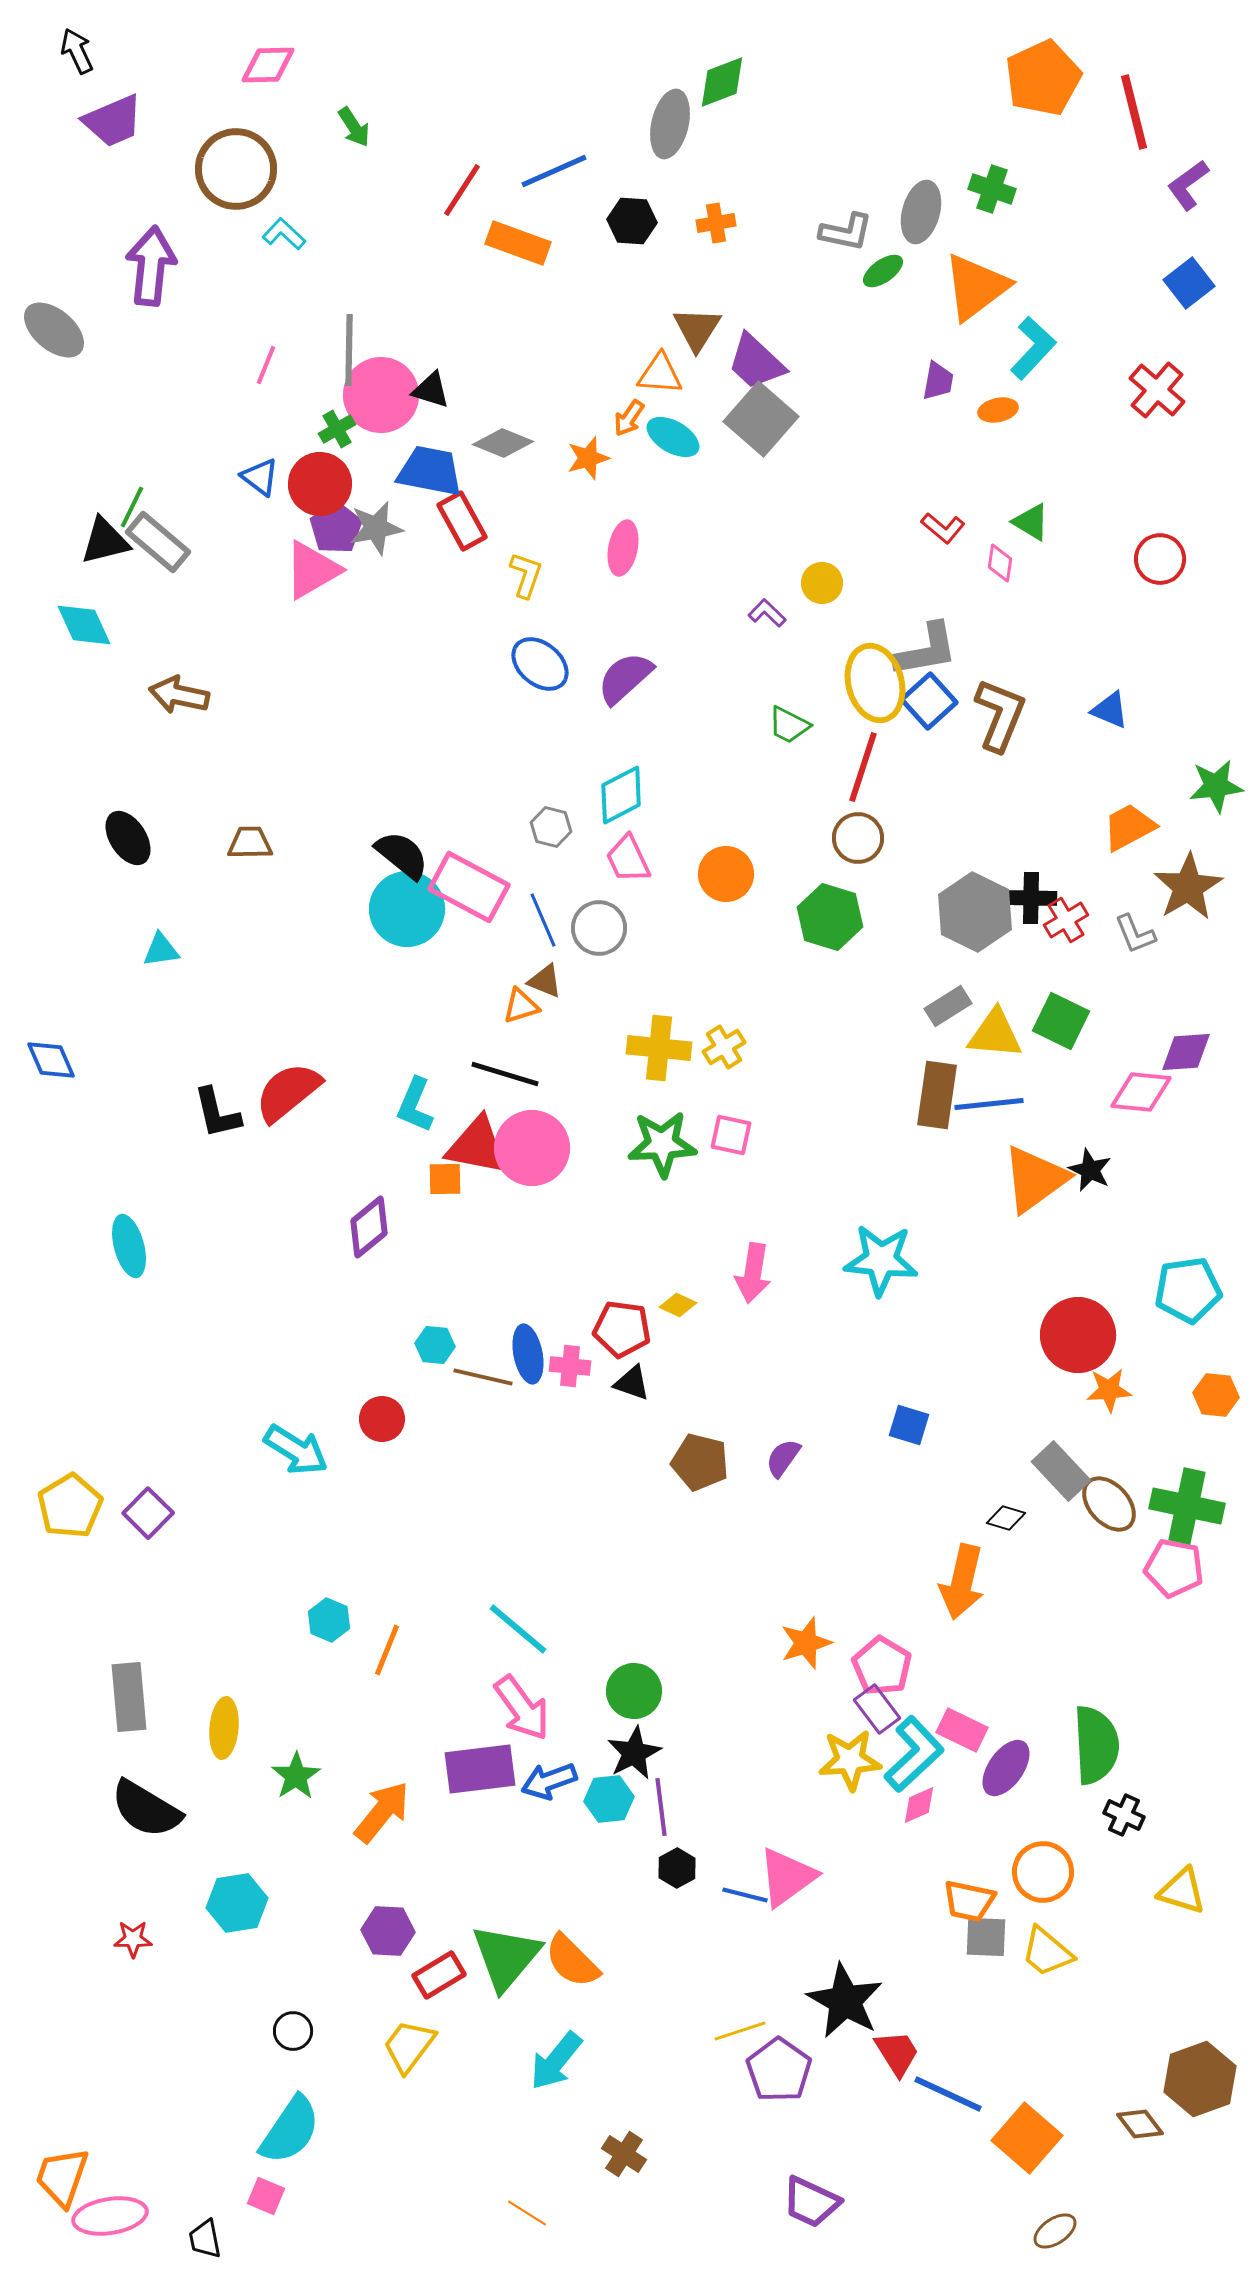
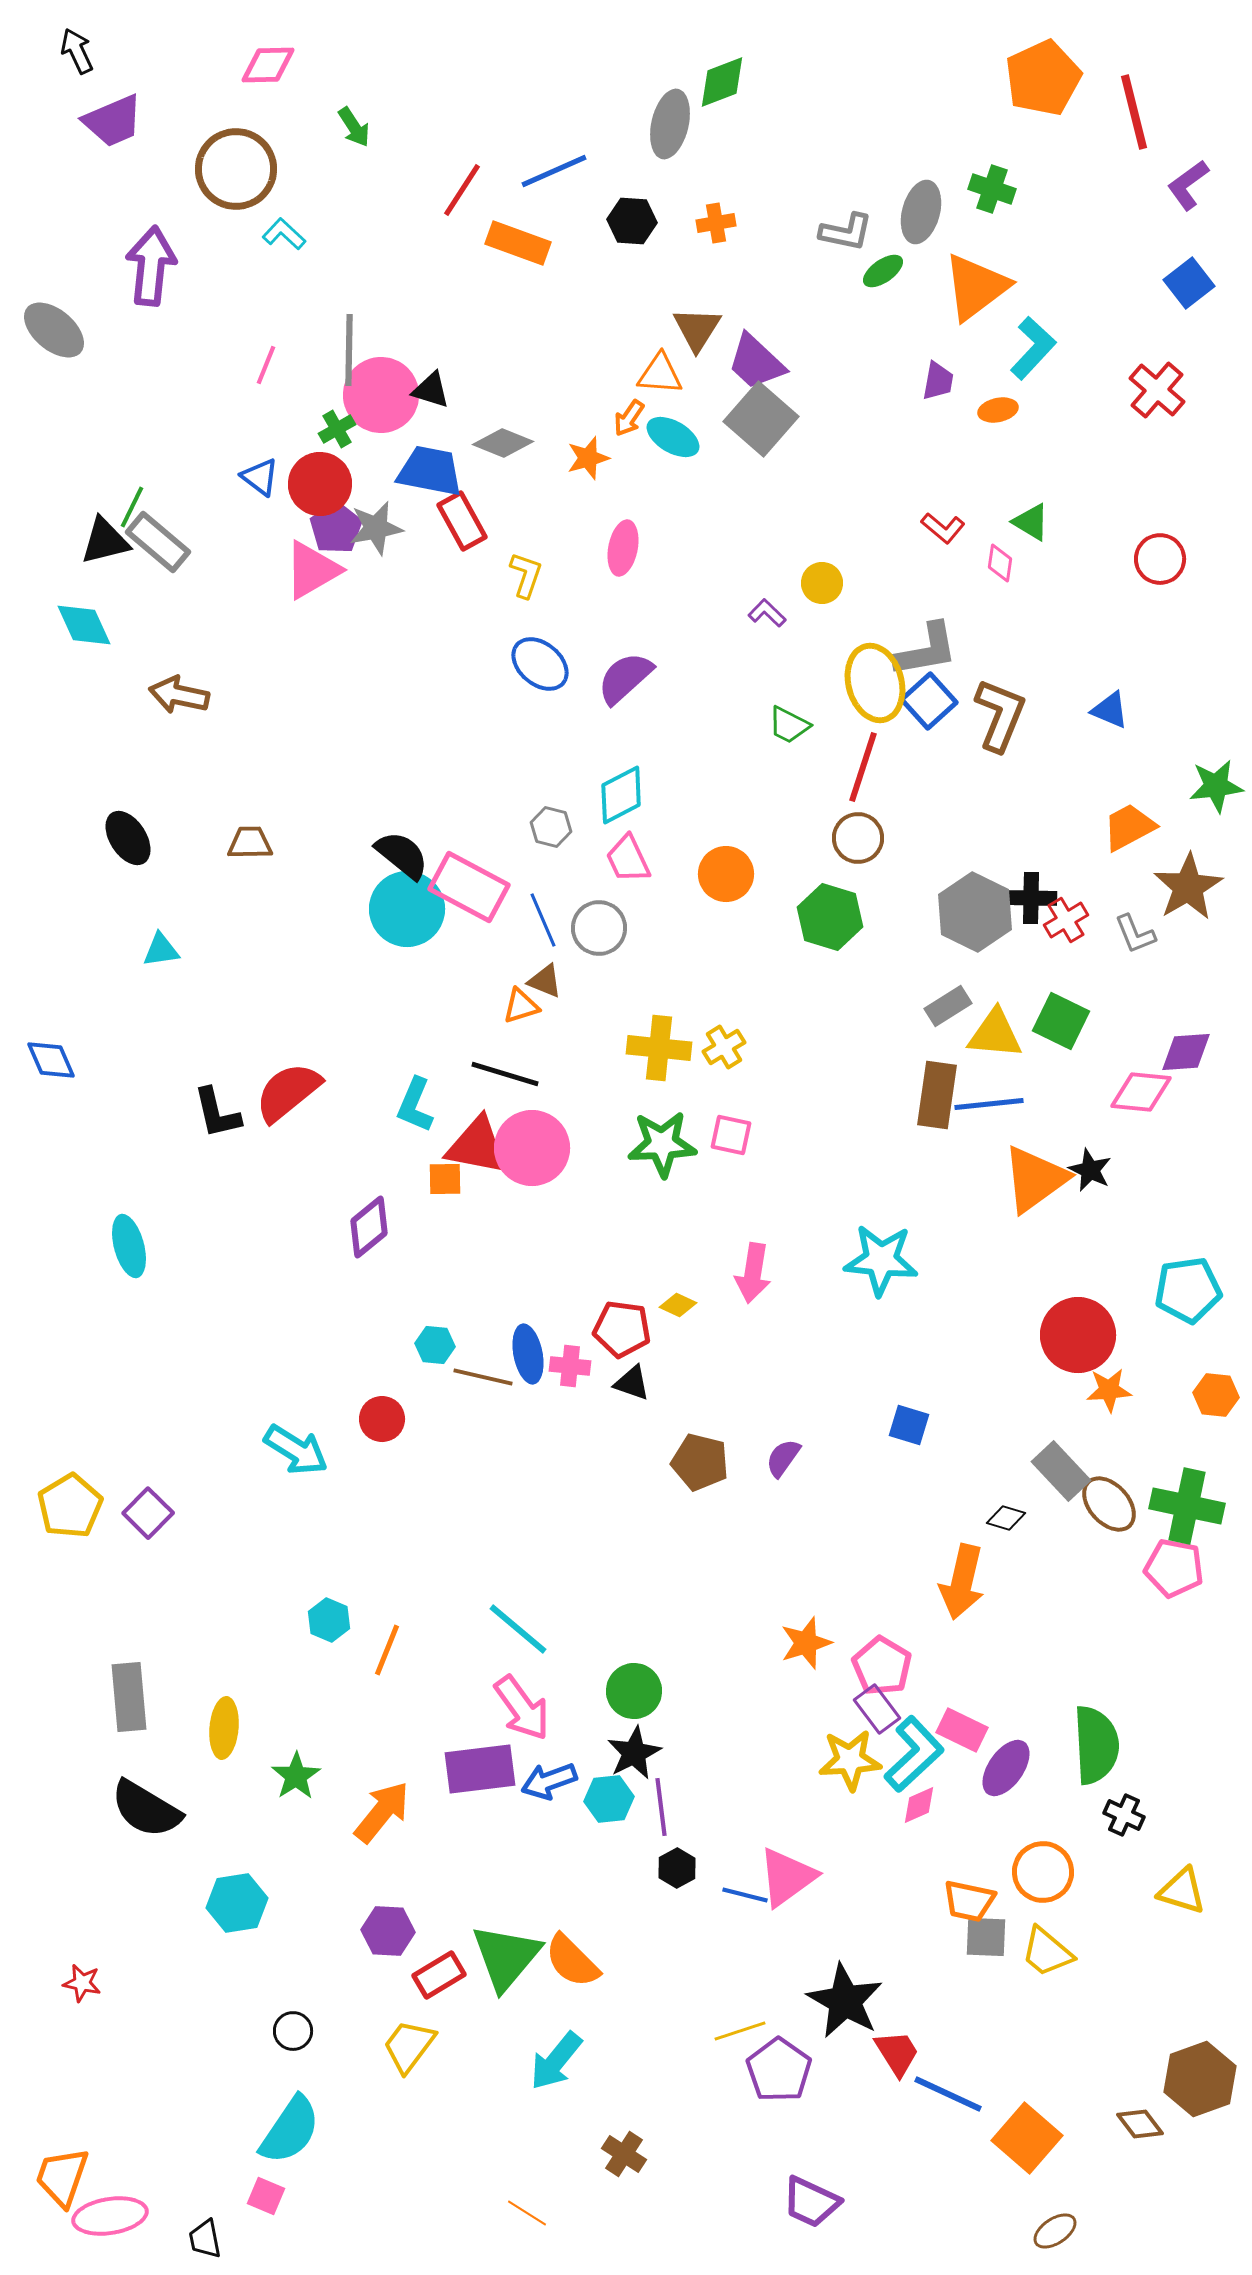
red star at (133, 1939): moved 51 px left, 44 px down; rotated 12 degrees clockwise
